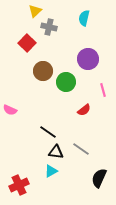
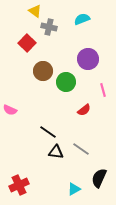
yellow triangle: rotated 40 degrees counterclockwise
cyan semicircle: moved 2 px left, 1 px down; rotated 56 degrees clockwise
cyan triangle: moved 23 px right, 18 px down
